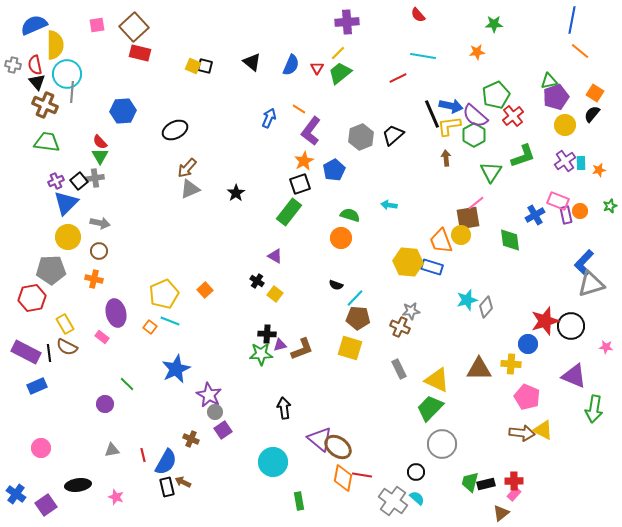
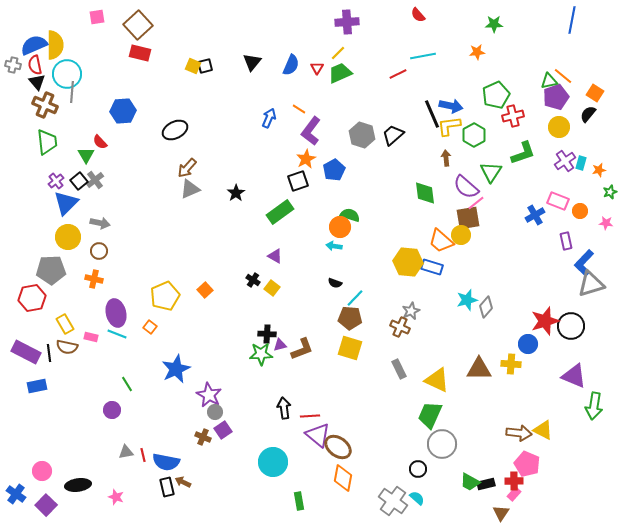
blue semicircle at (34, 25): moved 20 px down
pink square at (97, 25): moved 8 px up
brown square at (134, 27): moved 4 px right, 2 px up
orange line at (580, 51): moved 17 px left, 25 px down
cyan line at (423, 56): rotated 20 degrees counterclockwise
black triangle at (252, 62): rotated 30 degrees clockwise
black square at (205, 66): rotated 28 degrees counterclockwise
green trapezoid at (340, 73): rotated 15 degrees clockwise
red line at (398, 78): moved 4 px up
black semicircle at (592, 114): moved 4 px left
purple semicircle at (475, 116): moved 9 px left, 71 px down
red cross at (513, 116): rotated 25 degrees clockwise
yellow circle at (565, 125): moved 6 px left, 2 px down
gray hexagon at (361, 137): moved 1 px right, 2 px up; rotated 20 degrees counterclockwise
green trapezoid at (47, 142): rotated 76 degrees clockwise
green triangle at (100, 156): moved 14 px left, 1 px up
green L-shape at (523, 156): moved 3 px up
orange star at (304, 161): moved 2 px right, 2 px up
cyan rectangle at (581, 163): rotated 16 degrees clockwise
gray cross at (95, 178): moved 2 px down; rotated 30 degrees counterclockwise
purple cross at (56, 181): rotated 14 degrees counterclockwise
black square at (300, 184): moved 2 px left, 3 px up
cyan arrow at (389, 205): moved 55 px left, 41 px down
green star at (610, 206): moved 14 px up
green rectangle at (289, 212): moved 9 px left; rotated 16 degrees clockwise
purple rectangle at (566, 215): moved 26 px down
orange circle at (341, 238): moved 1 px left, 11 px up
green diamond at (510, 240): moved 85 px left, 47 px up
orange trapezoid at (441, 241): rotated 28 degrees counterclockwise
black cross at (257, 281): moved 4 px left, 1 px up
black semicircle at (336, 285): moved 1 px left, 2 px up
yellow pentagon at (164, 294): moved 1 px right, 2 px down
yellow square at (275, 294): moved 3 px left, 6 px up
gray star at (411, 311): rotated 18 degrees counterclockwise
brown pentagon at (358, 318): moved 8 px left
cyan line at (170, 321): moved 53 px left, 13 px down
pink rectangle at (102, 337): moved 11 px left; rotated 24 degrees counterclockwise
brown semicircle at (67, 347): rotated 15 degrees counterclockwise
pink star at (606, 347): moved 124 px up
green line at (127, 384): rotated 14 degrees clockwise
blue rectangle at (37, 386): rotated 12 degrees clockwise
pink pentagon at (527, 397): moved 67 px down
purple circle at (105, 404): moved 7 px right, 6 px down
green trapezoid at (430, 408): moved 7 px down; rotated 20 degrees counterclockwise
green arrow at (594, 409): moved 3 px up
brown arrow at (522, 433): moved 3 px left
brown cross at (191, 439): moved 12 px right, 2 px up
purple triangle at (320, 439): moved 2 px left, 4 px up
pink circle at (41, 448): moved 1 px right, 23 px down
gray triangle at (112, 450): moved 14 px right, 2 px down
blue semicircle at (166, 462): rotated 72 degrees clockwise
black circle at (416, 472): moved 2 px right, 3 px up
red line at (362, 475): moved 52 px left, 59 px up; rotated 12 degrees counterclockwise
green trapezoid at (470, 482): rotated 75 degrees counterclockwise
purple square at (46, 505): rotated 10 degrees counterclockwise
brown triangle at (501, 513): rotated 18 degrees counterclockwise
